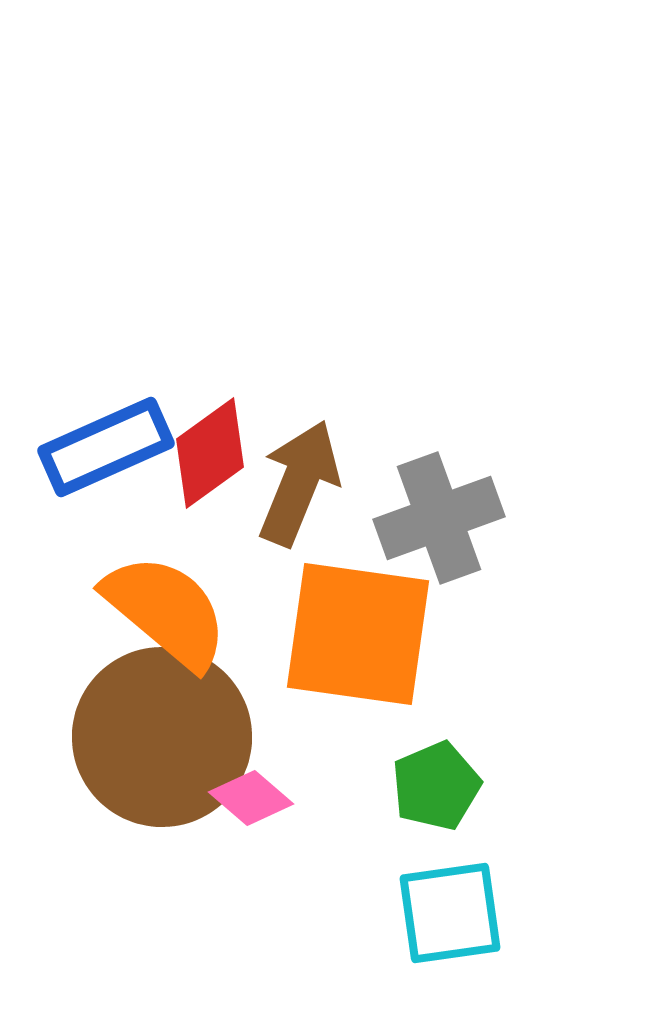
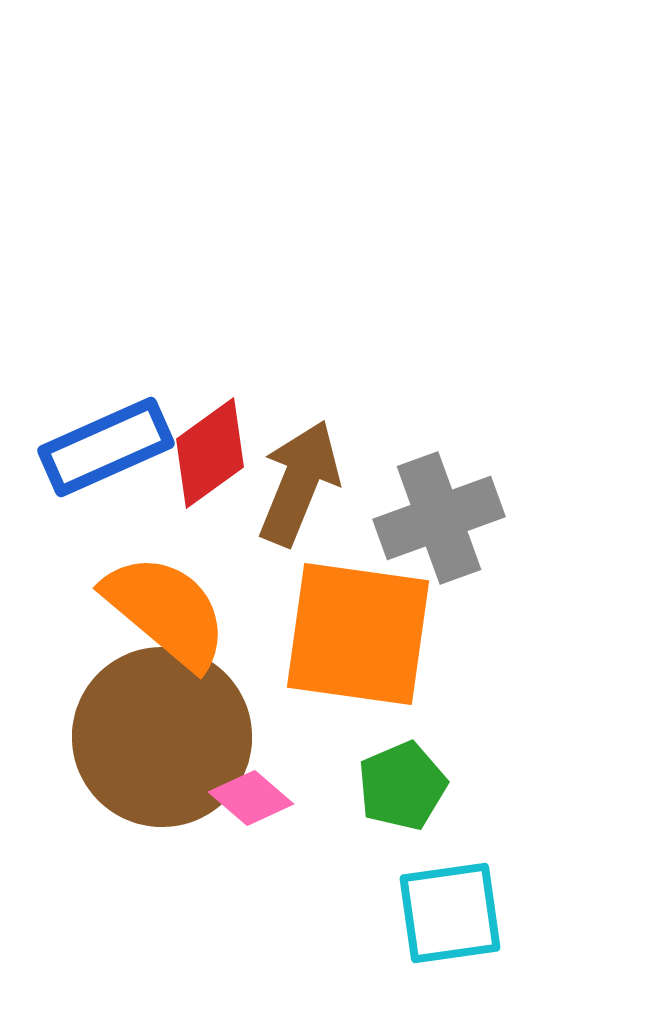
green pentagon: moved 34 px left
